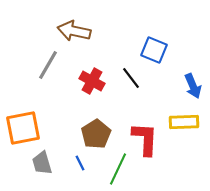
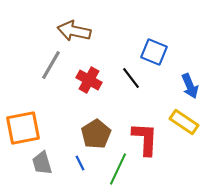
blue square: moved 2 px down
gray line: moved 3 px right
red cross: moved 3 px left, 1 px up
blue arrow: moved 3 px left
yellow rectangle: rotated 36 degrees clockwise
